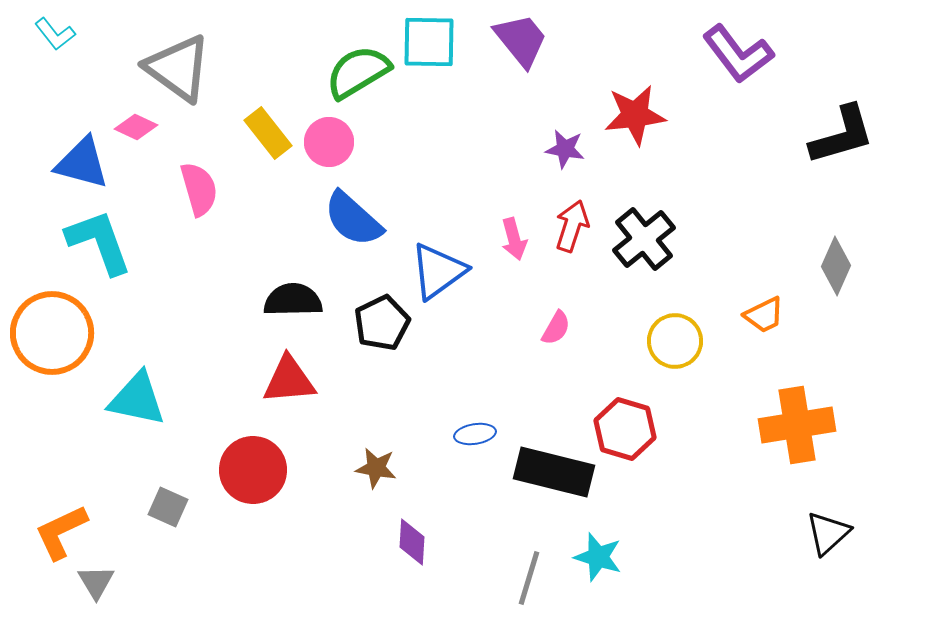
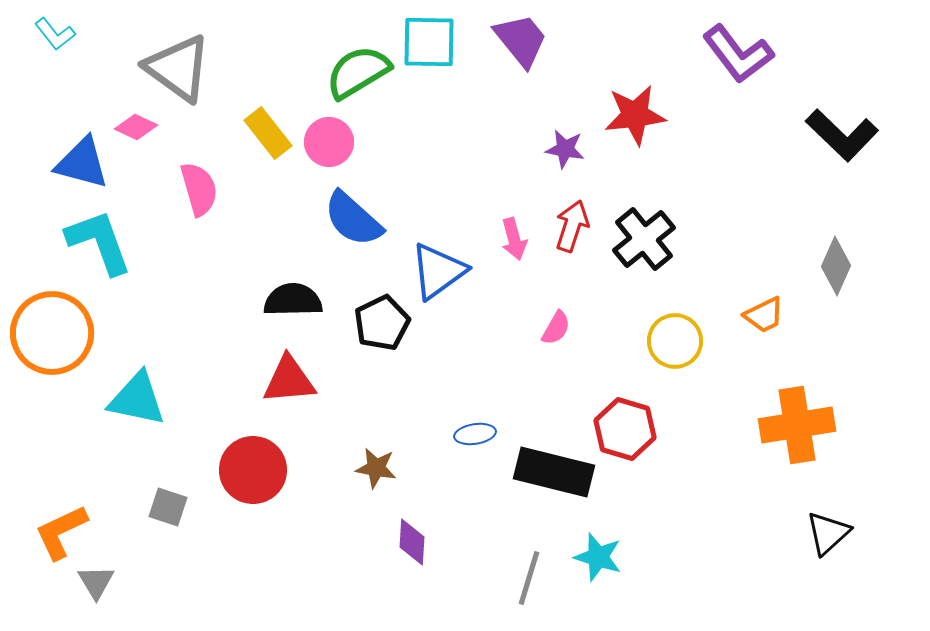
black L-shape at (842, 135): rotated 60 degrees clockwise
gray square at (168, 507): rotated 6 degrees counterclockwise
